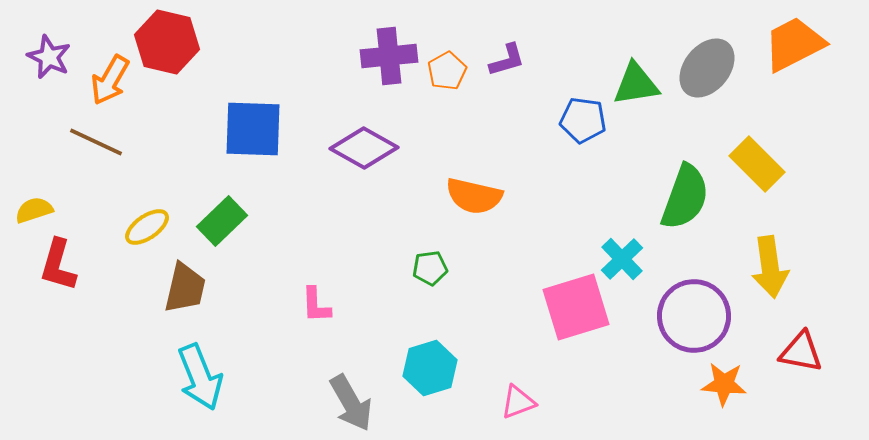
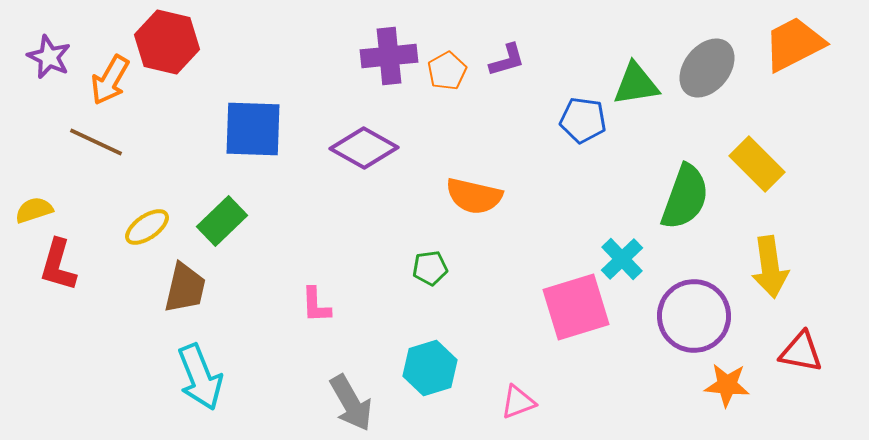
orange star: moved 3 px right, 1 px down
